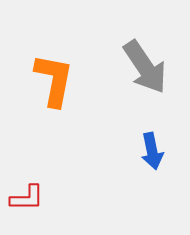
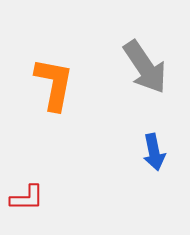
orange L-shape: moved 4 px down
blue arrow: moved 2 px right, 1 px down
